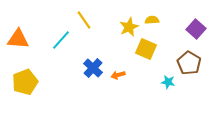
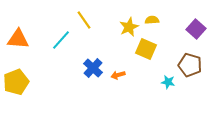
brown pentagon: moved 1 px right, 2 px down; rotated 15 degrees counterclockwise
yellow pentagon: moved 9 px left
